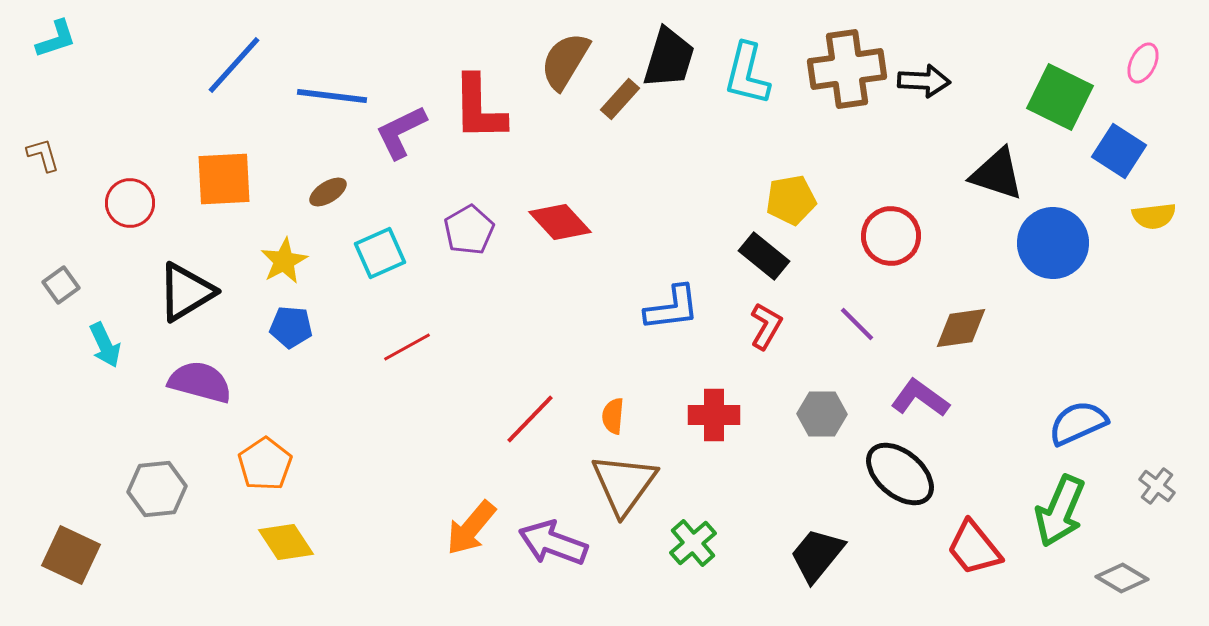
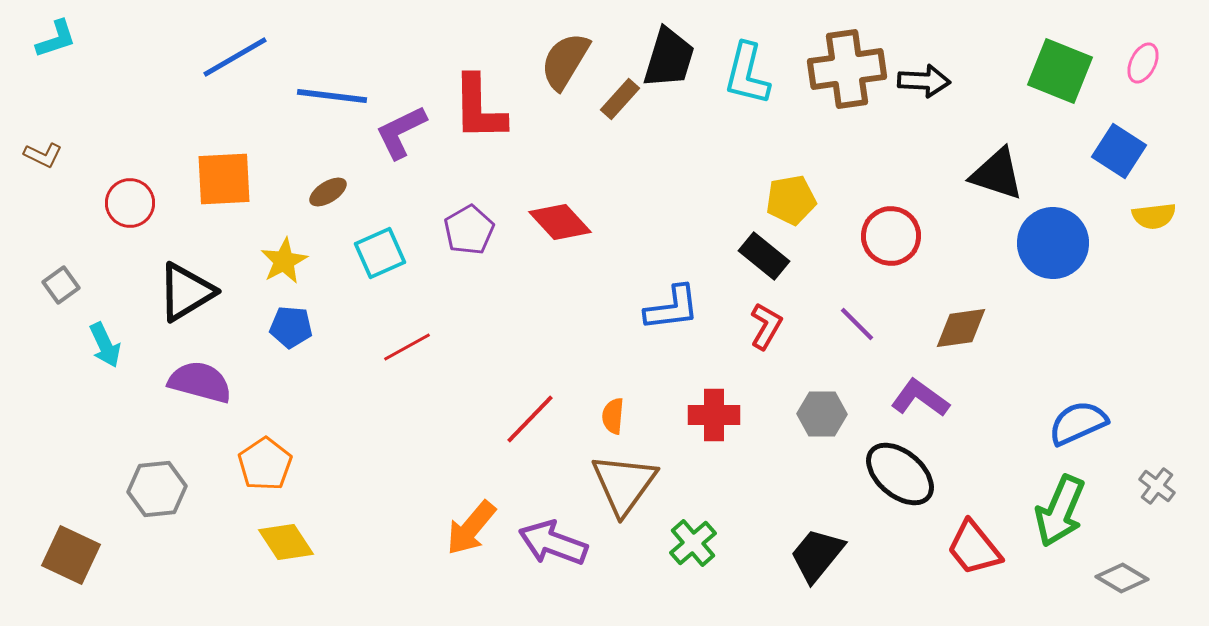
blue line at (234, 65): moved 1 px right, 8 px up; rotated 18 degrees clockwise
green square at (1060, 97): moved 26 px up; rotated 4 degrees counterclockwise
brown L-shape at (43, 155): rotated 132 degrees clockwise
